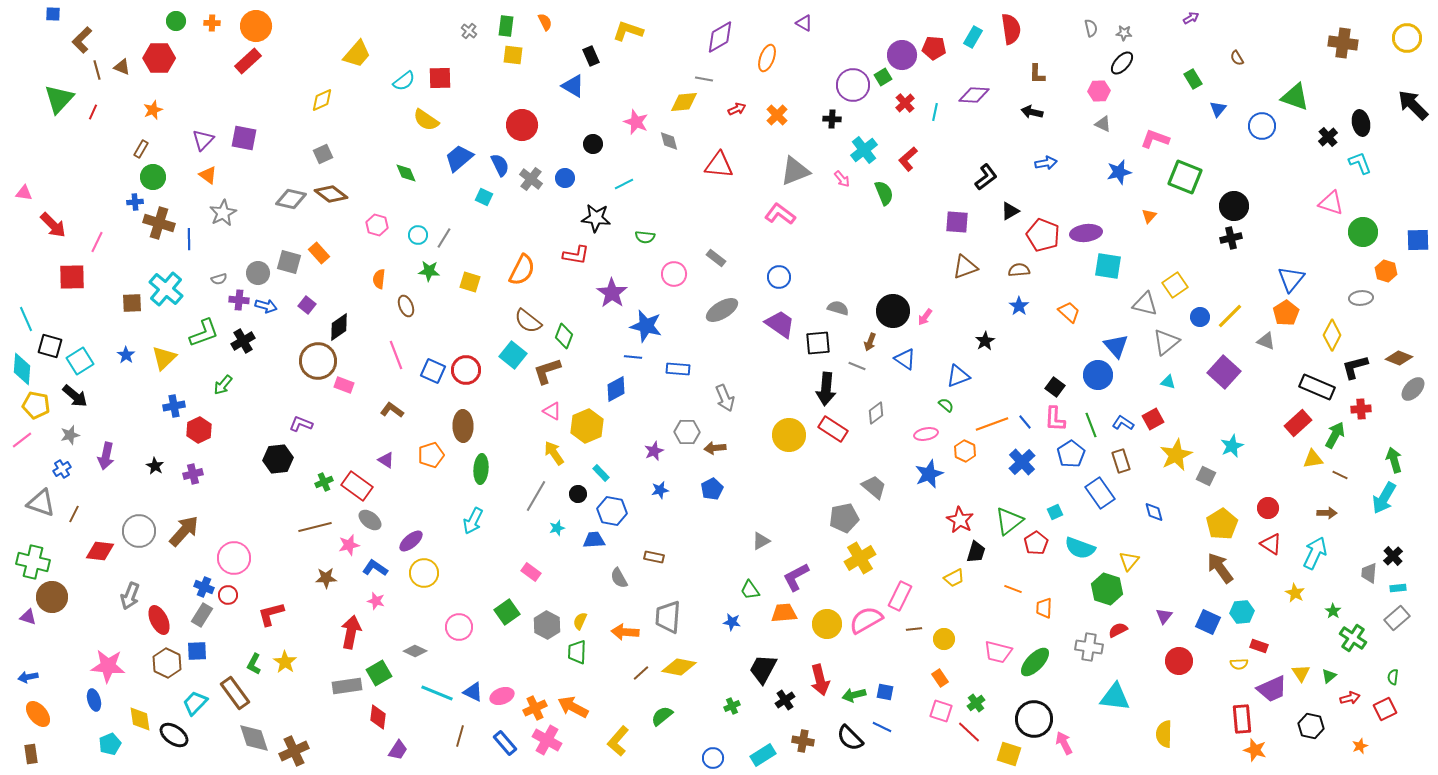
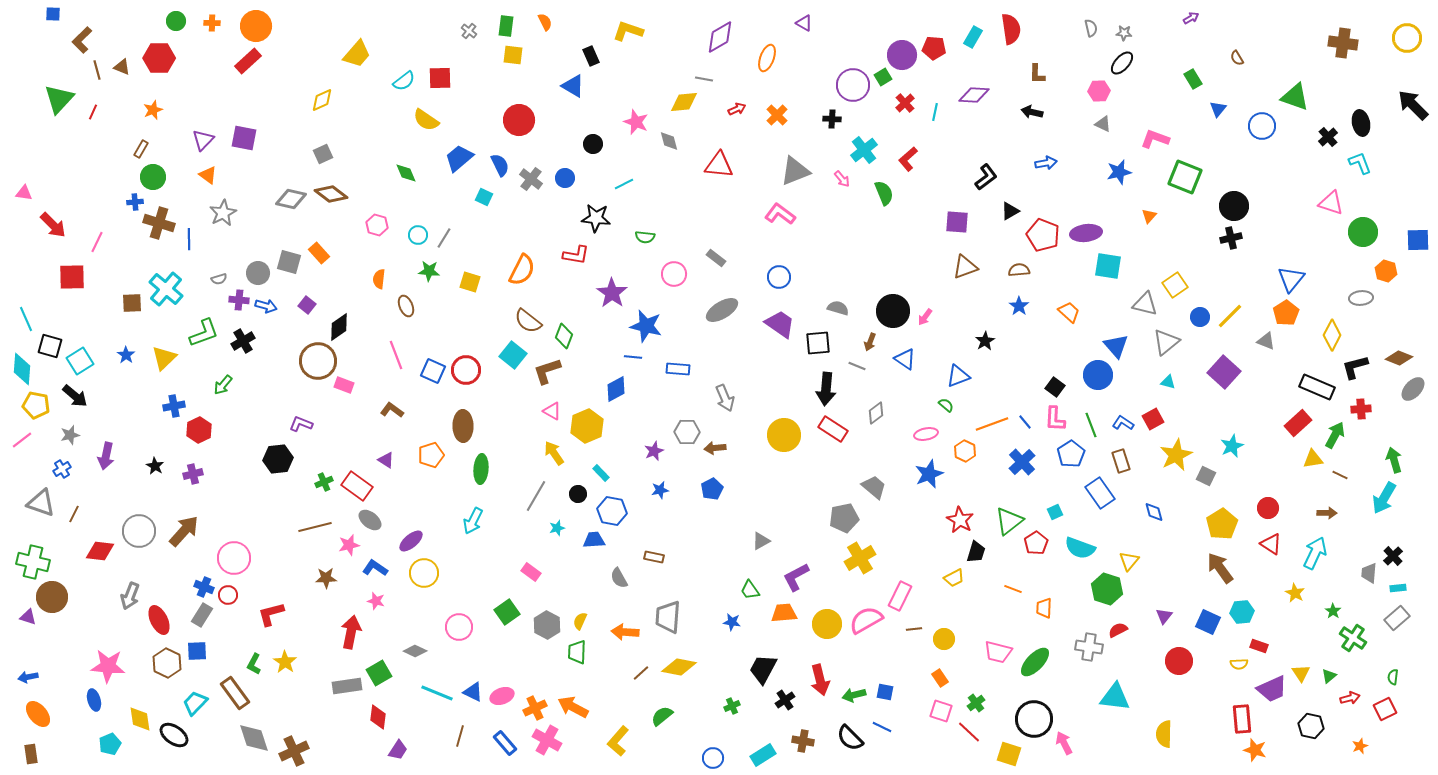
red circle at (522, 125): moved 3 px left, 5 px up
yellow circle at (789, 435): moved 5 px left
